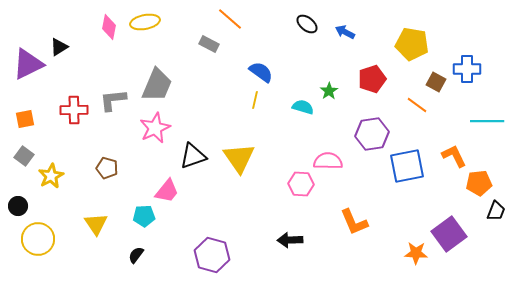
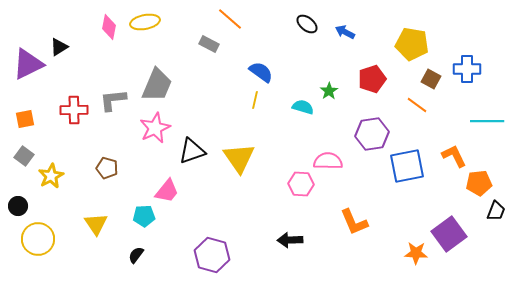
brown square at (436, 82): moved 5 px left, 3 px up
black triangle at (193, 156): moved 1 px left, 5 px up
